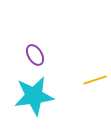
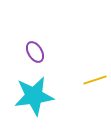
purple ellipse: moved 3 px up
